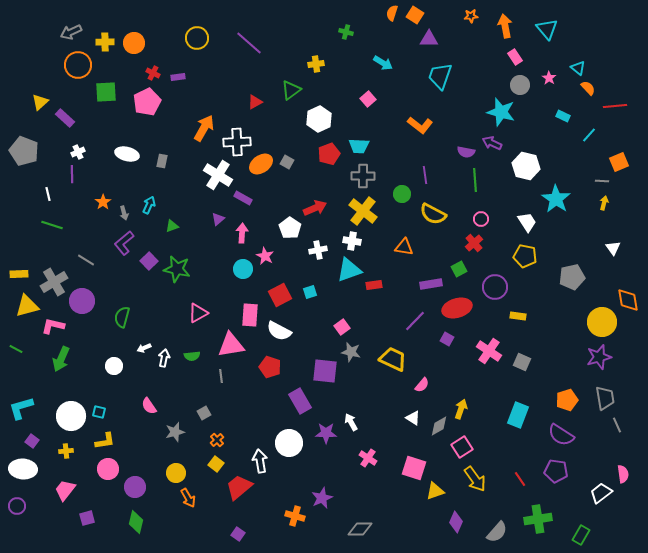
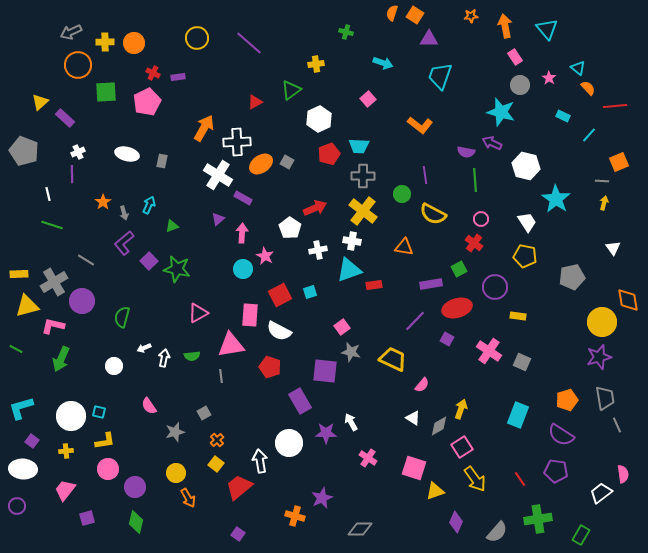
cyan arrow at (383, 63): rotated 12 degrees counterclockwise
red cross at (474, 243): rotated 12 degrees counterclockwise
